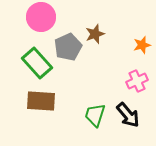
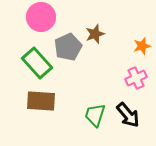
orange star: moved 1 px down
pink cross: moved 1 px left, 3 px up
